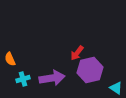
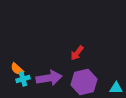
orange semicircle: moved 7 px right, 10 px down; rotated 24 degrees counterclockwise
purple hexagon: moved 6 px left, 12 px down
purple arrow: moved 3 px left
cyan triangle: rotated 32 degrees counterclockwise
